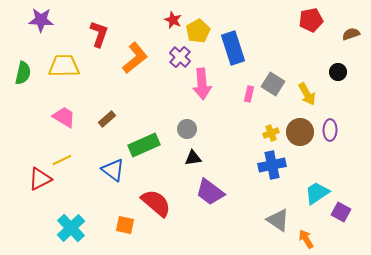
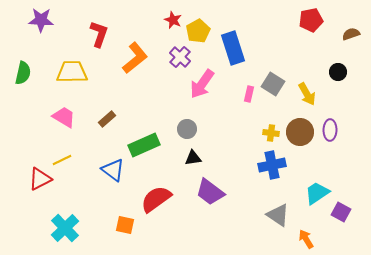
yellow trapezoid: moved 8 px right, 6 px down
pink arrow: rotated 40 degrees clockwise
yellow cross: rotated 28 degrees clockwise
red semicircle: moved 4 px up; rotated 76 degrees counterclockwise
gray triangle: moved 5 px up
cyan cross: moved 6 px left
